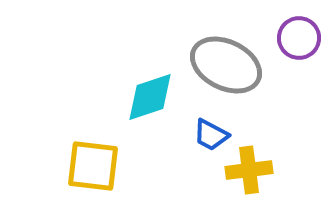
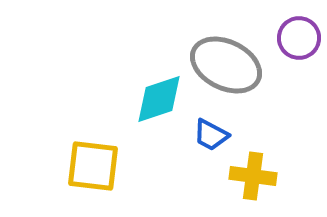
cyan diamond: moved 9 px right, 2 px down
yellow cross: moved 4 px right, 6 px down; rotated 15 degrees clockwise
